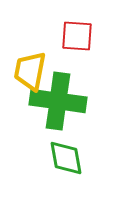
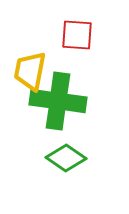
red square: moved 1 px up
green diamond: rotated 45 degrees counterclockwise
